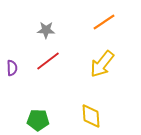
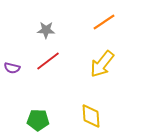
purple semicircle: rotated 105 degrees clockwise
